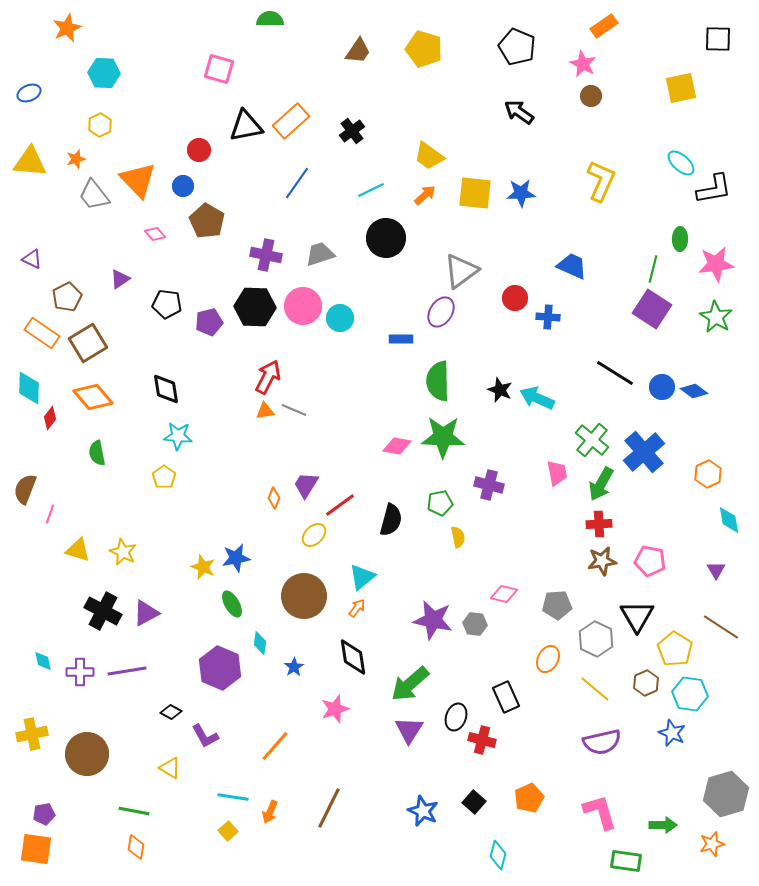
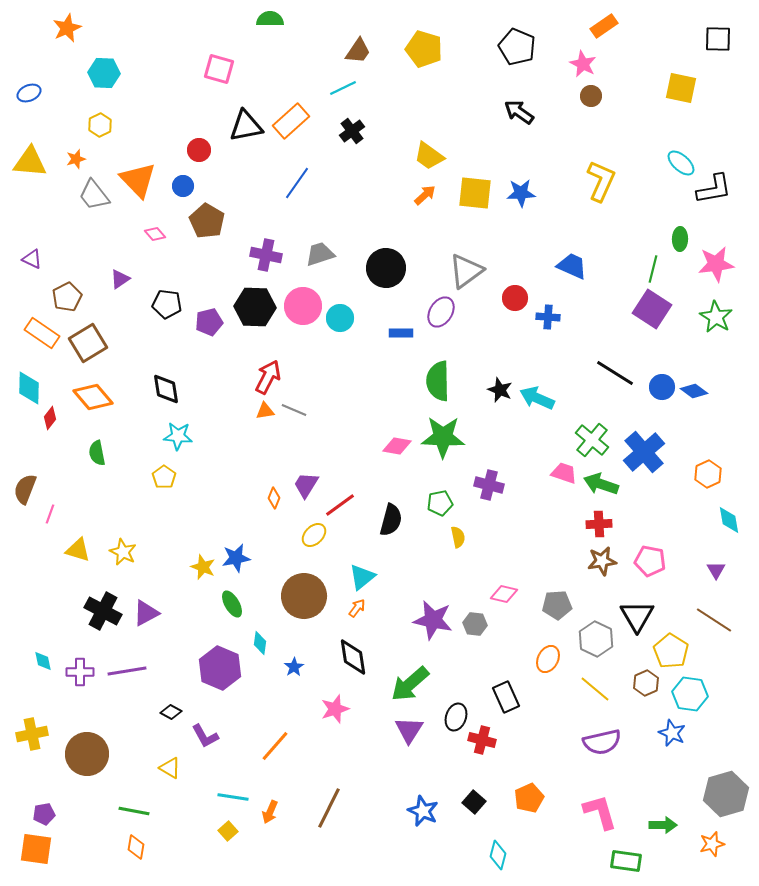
yellow square at (681, 88): rotated 24 degrees clockwise
cyan line at (371, 190): moved 28 px left, 102 px up
black circle at (386, 238): moved 30 px down
gray triangle at (461, 271): moved 5 px right
blue rectangle at (401, 339): moved 6 px up
pink trapezoid at (557, 473): moved 7 px right; rotated 60 degrees counterclockwise
green arrow at (601, 484): rotated 80 degrees clockwise
brown line at (721, 627): moved 7 px left, 7 px up
yellow pentagon at (675, 649): moved 4 px left, 2 px down
